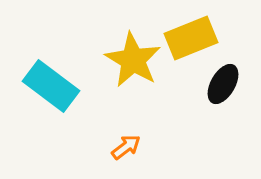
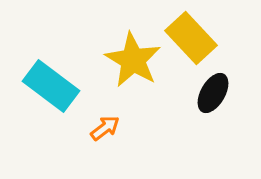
yellow rectangle: rotated 69 degrees clockwise
black ellipse: moved 10 px left, 9 px down
orange arrow: moved 21 px left, 19 px up
